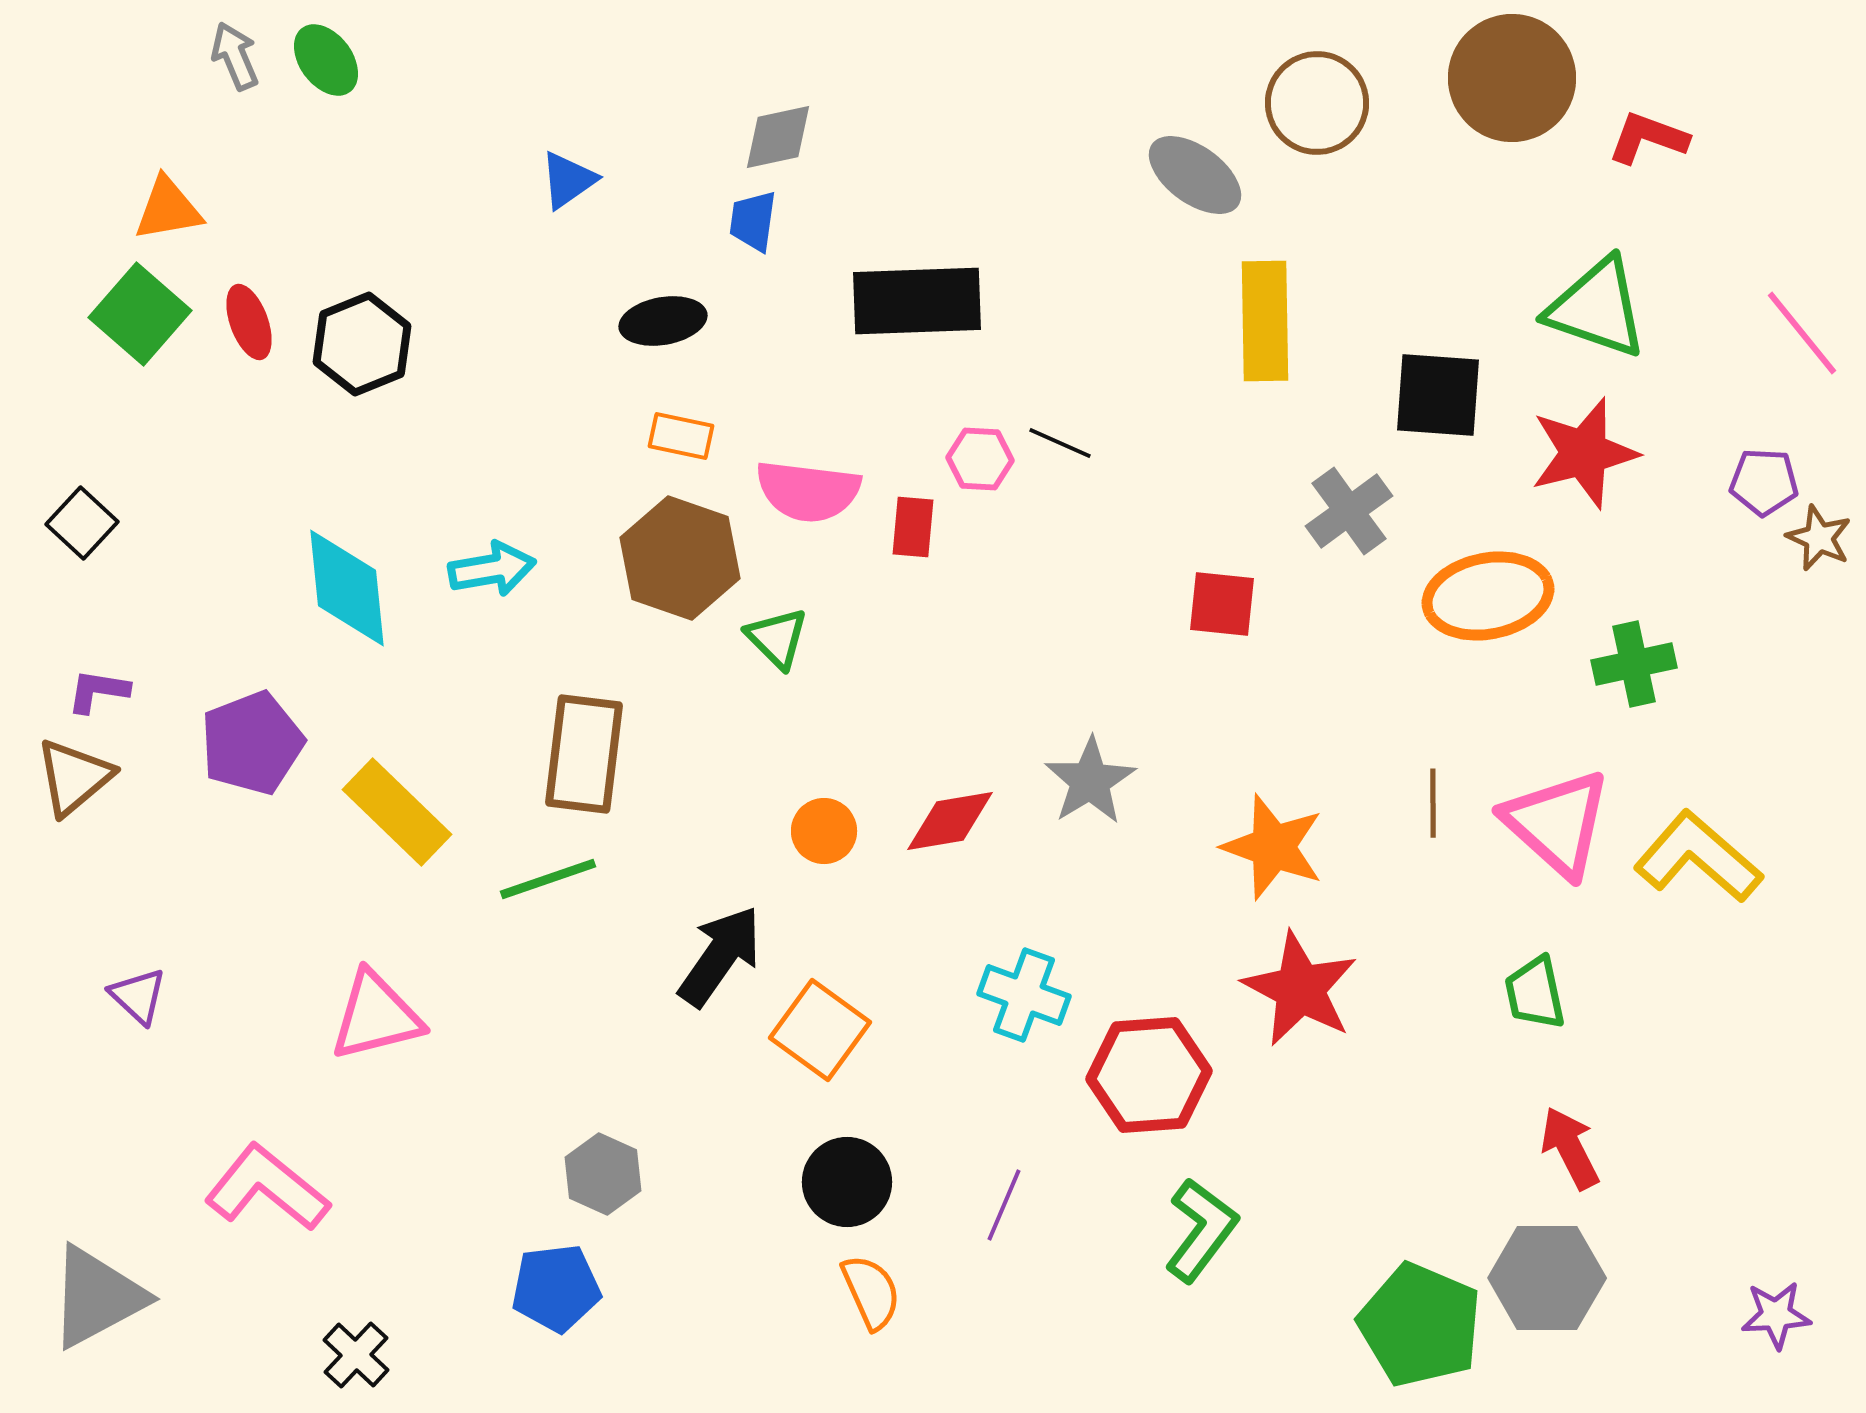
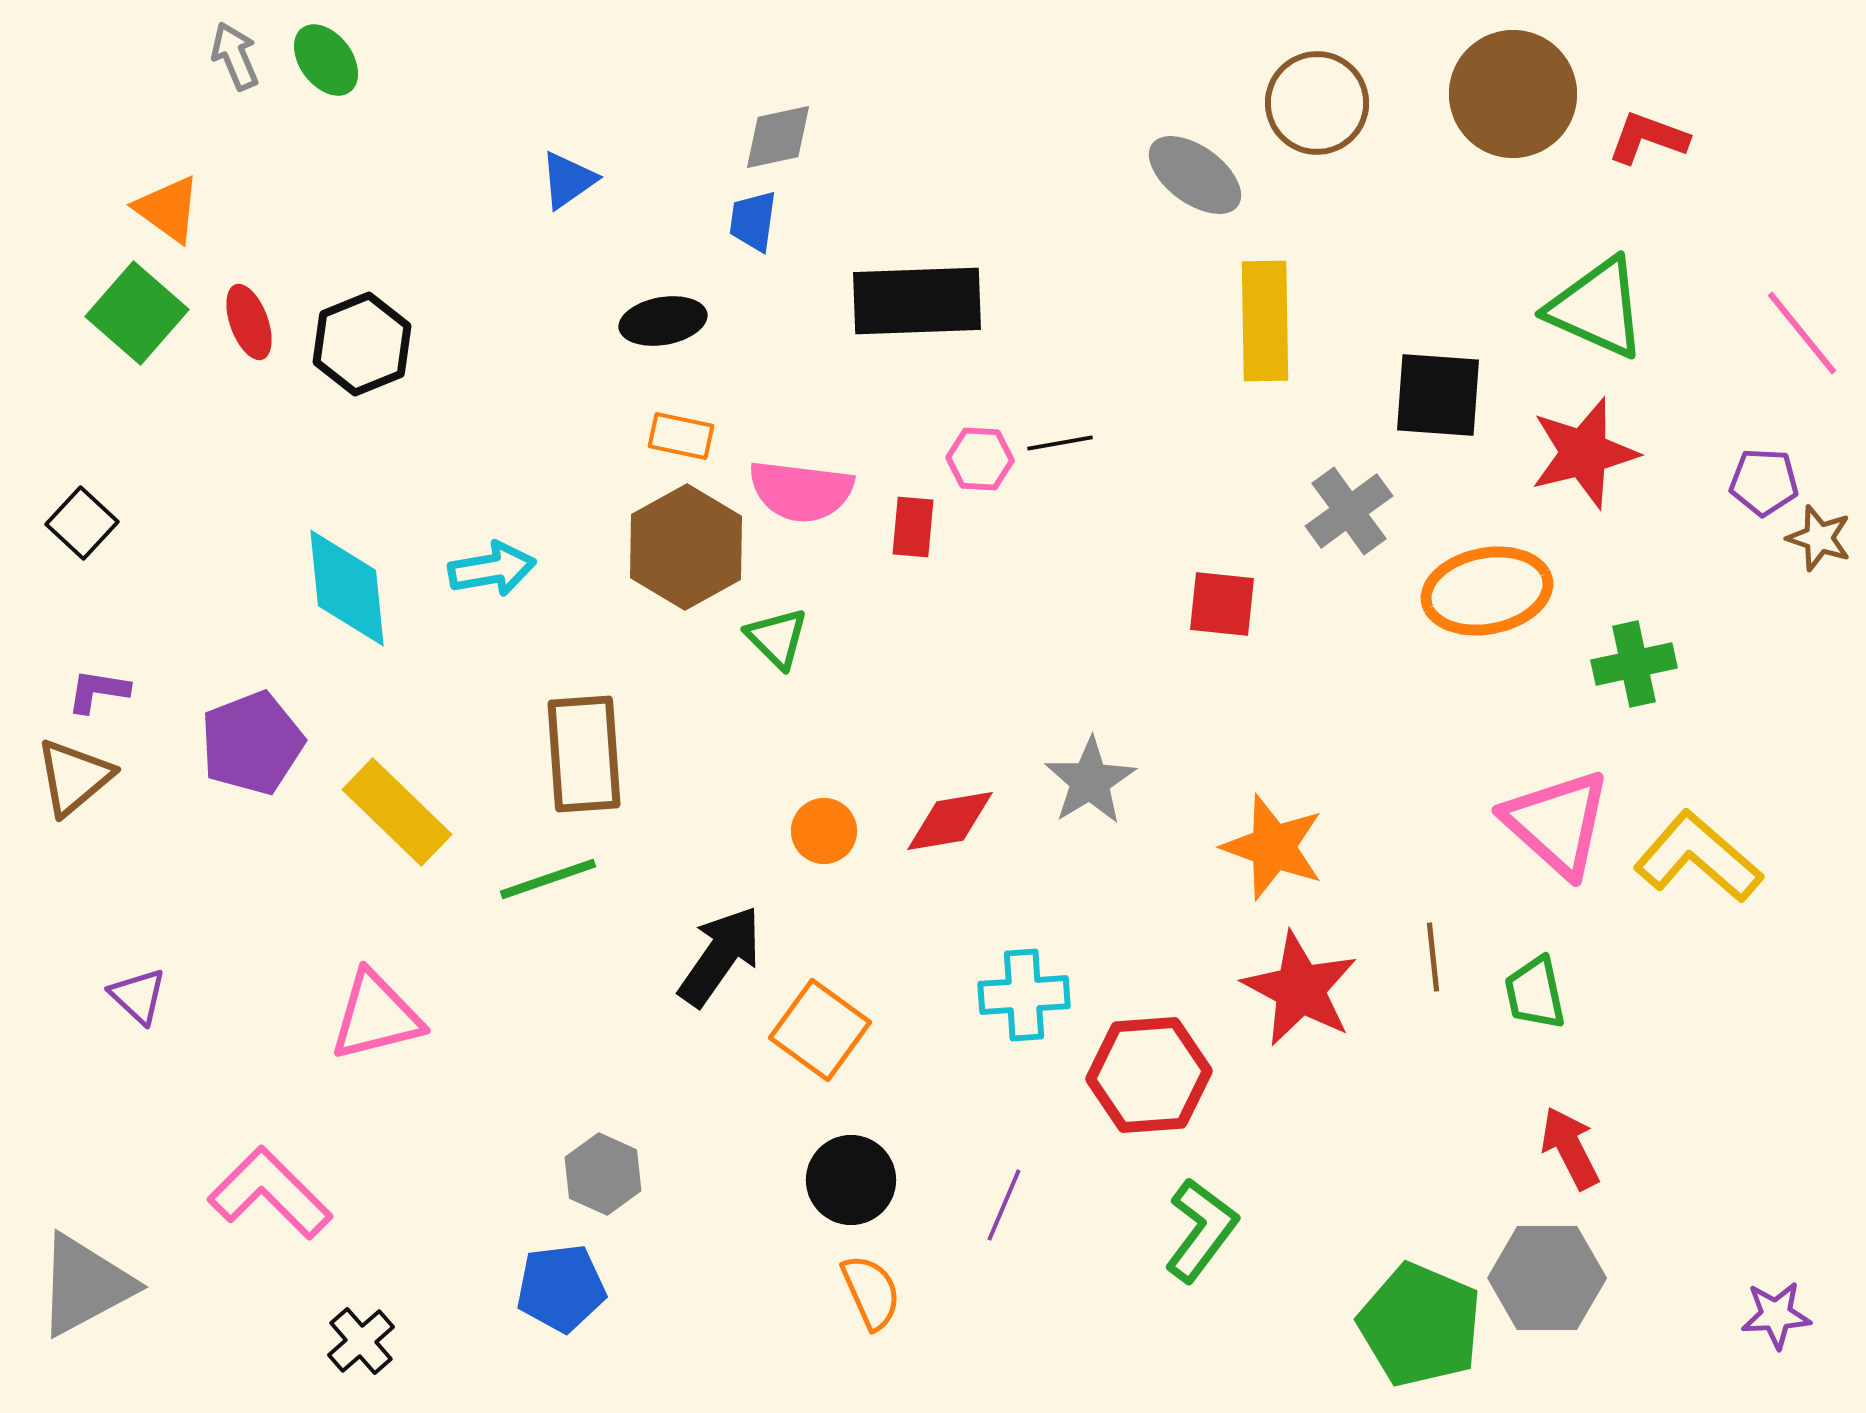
brown circle at (1512, 78): moved 1 px right, 16 px down
orange triangle at (168, 209): rotated 46 degrees clockwise
green triangle at (1597, 308): rotated 5 degrees clockwise
green square at (140, 314): moved 3 px left, 1 px up
black line at (1060, 443): rotated 34 degrees counterclockwise
pink semicircle at (808, 491): moved 7 px left
brown star at (1819, 538): rotated 6 degrees counterclockwise
brown hexagon at (680, 558): moved 6 px right, 11 px up; rotated 12 degrees clockwise
orange ellipse at (1488, 596): moved 1 px left, 5 px up
brown rectangle at (584, 754): rotated 11 degrees counterclockwise
brown line at (1433, 803): moved 154 px down; rotated 6 degrees counterclockwise
cyan cross at (1024, 995): rotated 24 degrees counterclockwise
black circle at (847, 1182): moved 4 px right, 2 px up
pink L-shape at (267, 1188): moved 3 px right, 5 px down; rotated 6 degrees clockwise
blue pentagon at (556, 1288): moved 5 px right
gray triangle at (97, 1297): moved 12 px left, 12 px up
black cross at (356, 1355): moved 5 px right, 14 px up; rotated 6 degrees clockwise
